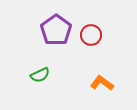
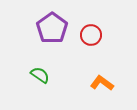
purple pentagon: moved 4 px left, 2 px up
green semicircle: rotated 120 degrees counterclockwise
